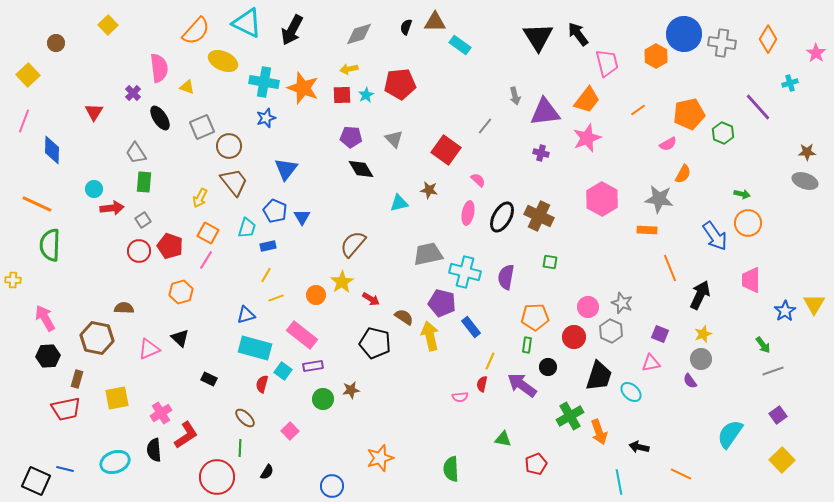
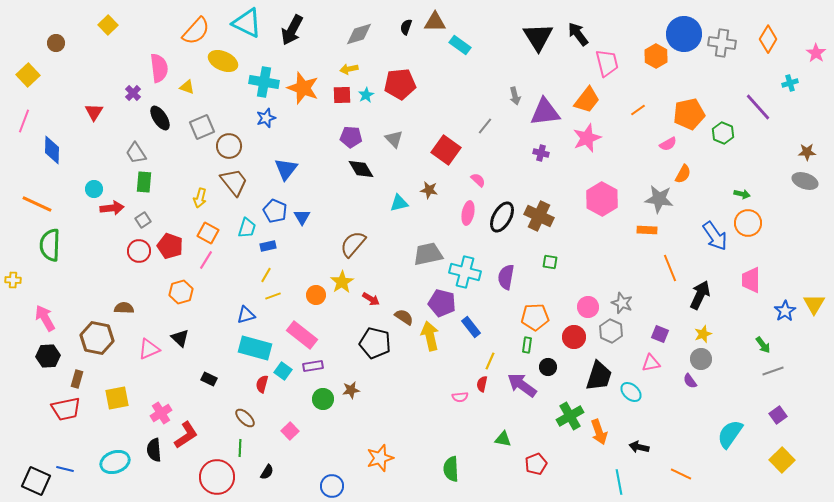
yellow arrow at (200, 198): rotated 12 degrees counterclockwise
yellow line at (276, 298): moved 3 px left, 2 px up
